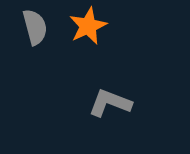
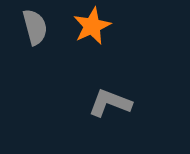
orange star: moved 4 px right
